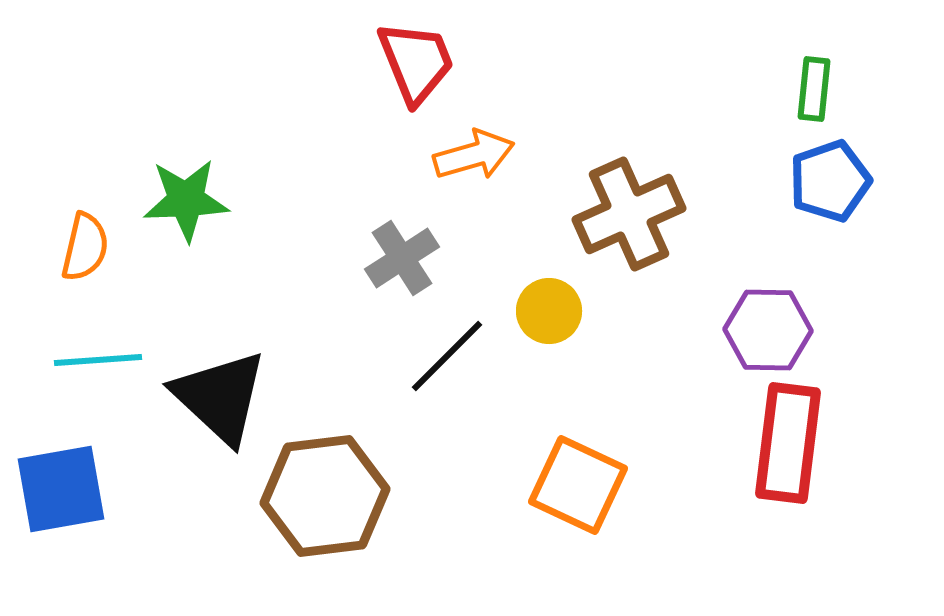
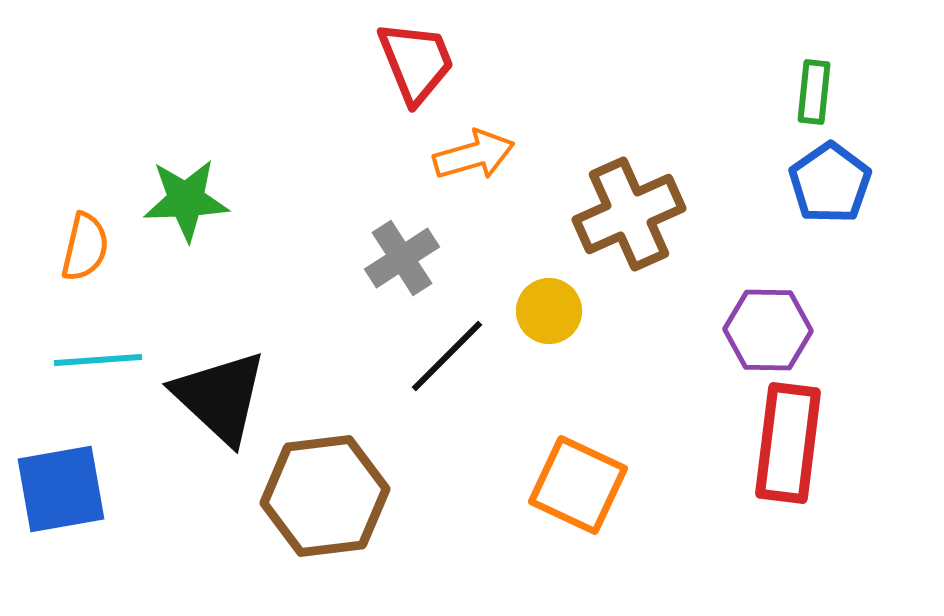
green rectangle: moved 3 px down
blue pentagon: moved 2 px down; rotated 16 degrees counterclockwise
